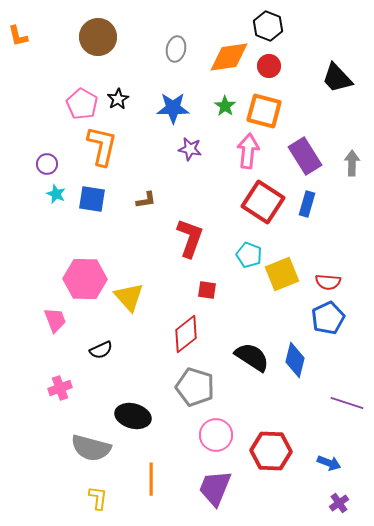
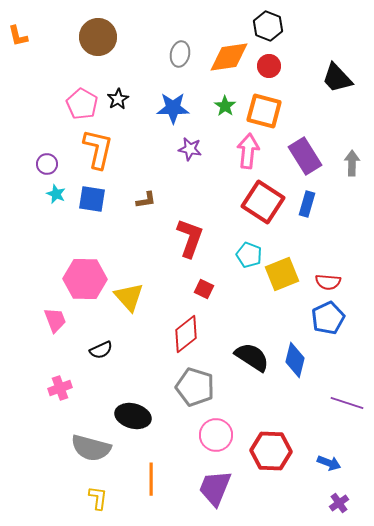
gray ellipse at (176, 49): moved 4 px right, 5 px down
orange L-shape at (102, 146): moved 4 px left, 3 px down
red square at (207, 290): moved 3 px left, 1 px up; rotated 18 degrees clockwise
